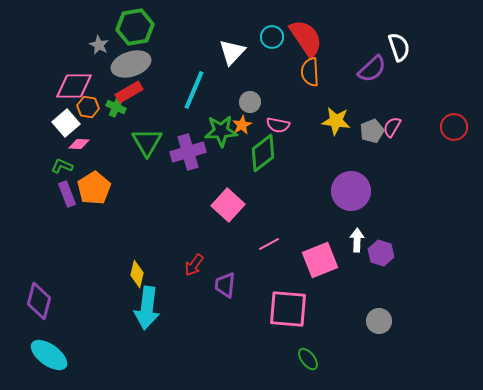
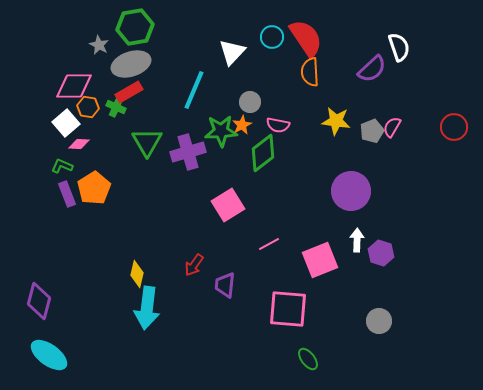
pink square at (228, 205): rotated 16 degrees clockwise
